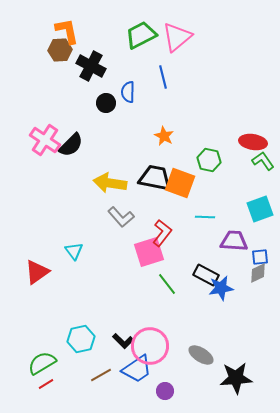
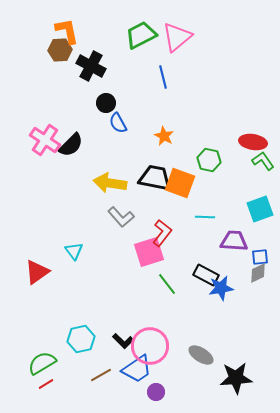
blue semicircle: moved 10 px left, 31 px down; rotated 30 degrees counterclockwise
purple circle: moved 9 px left, 1 px down
